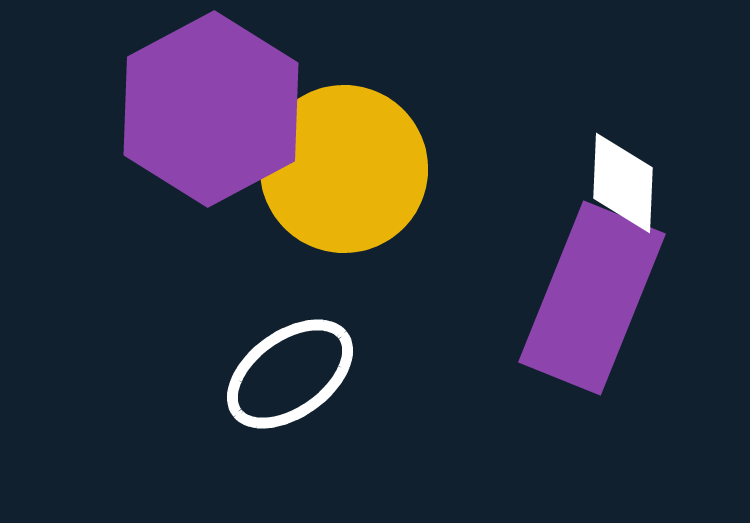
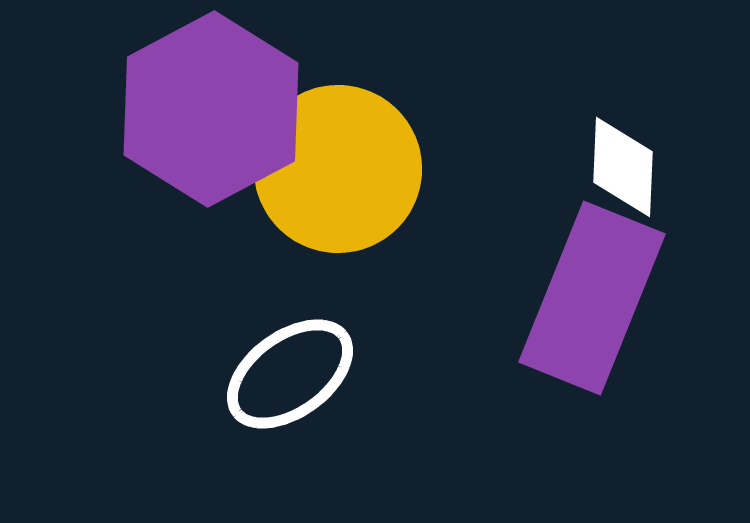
yellow circle: moved 6 px left
white diamond: moved 16 px up
